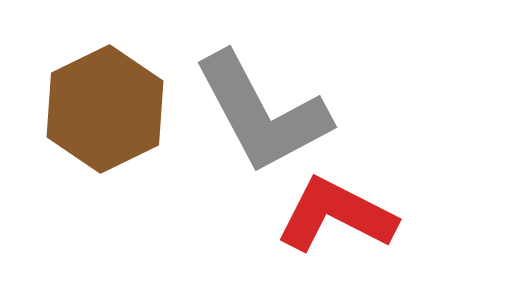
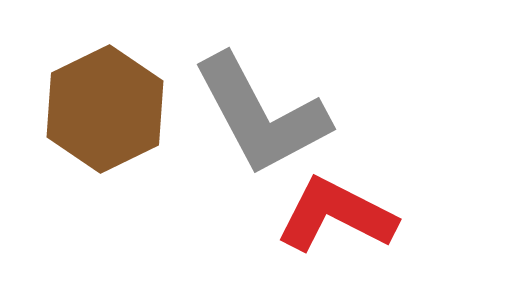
gray L-shape: moved 1 px left, 2 px down
